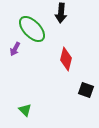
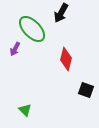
black arrow: rotated 24 degrees clockwise
